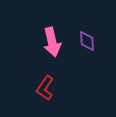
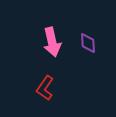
purple diamond: moved 1 px right, 2 px down
